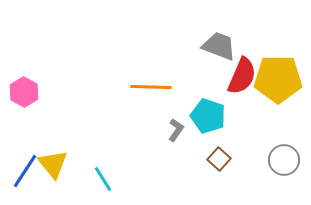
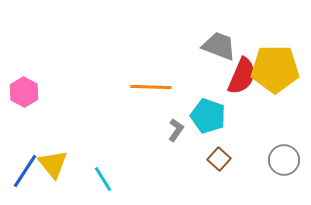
yellow pentagon: moved 3 px left, 10 px up
